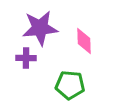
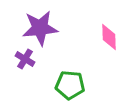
pink diamond: moved 25 px right, 4 px up
purple cross: moved 1 px left, 1 px down; rotated 30 degrees clockwise
